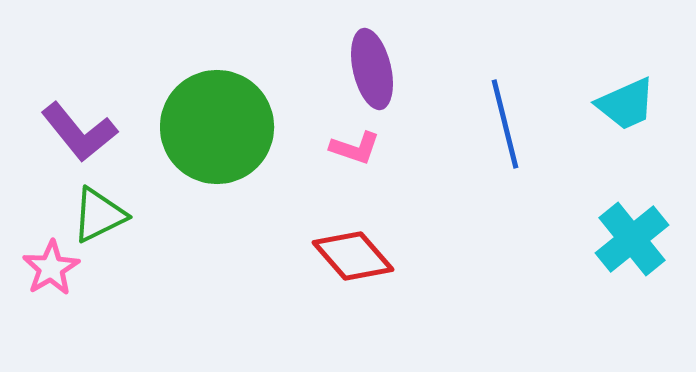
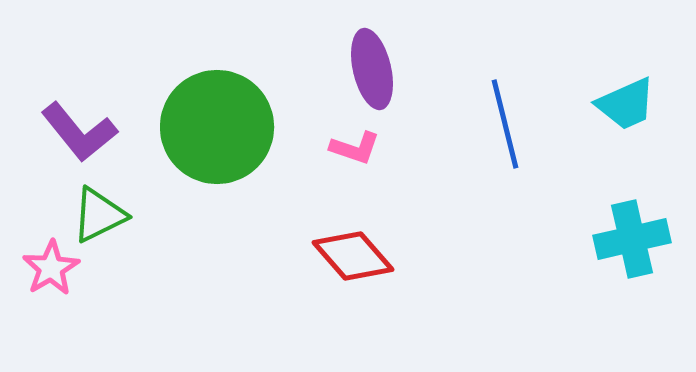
cyan cross: rotated 26 degrees clockwise
